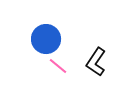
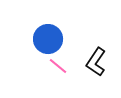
blue circle: moved 2 px right
